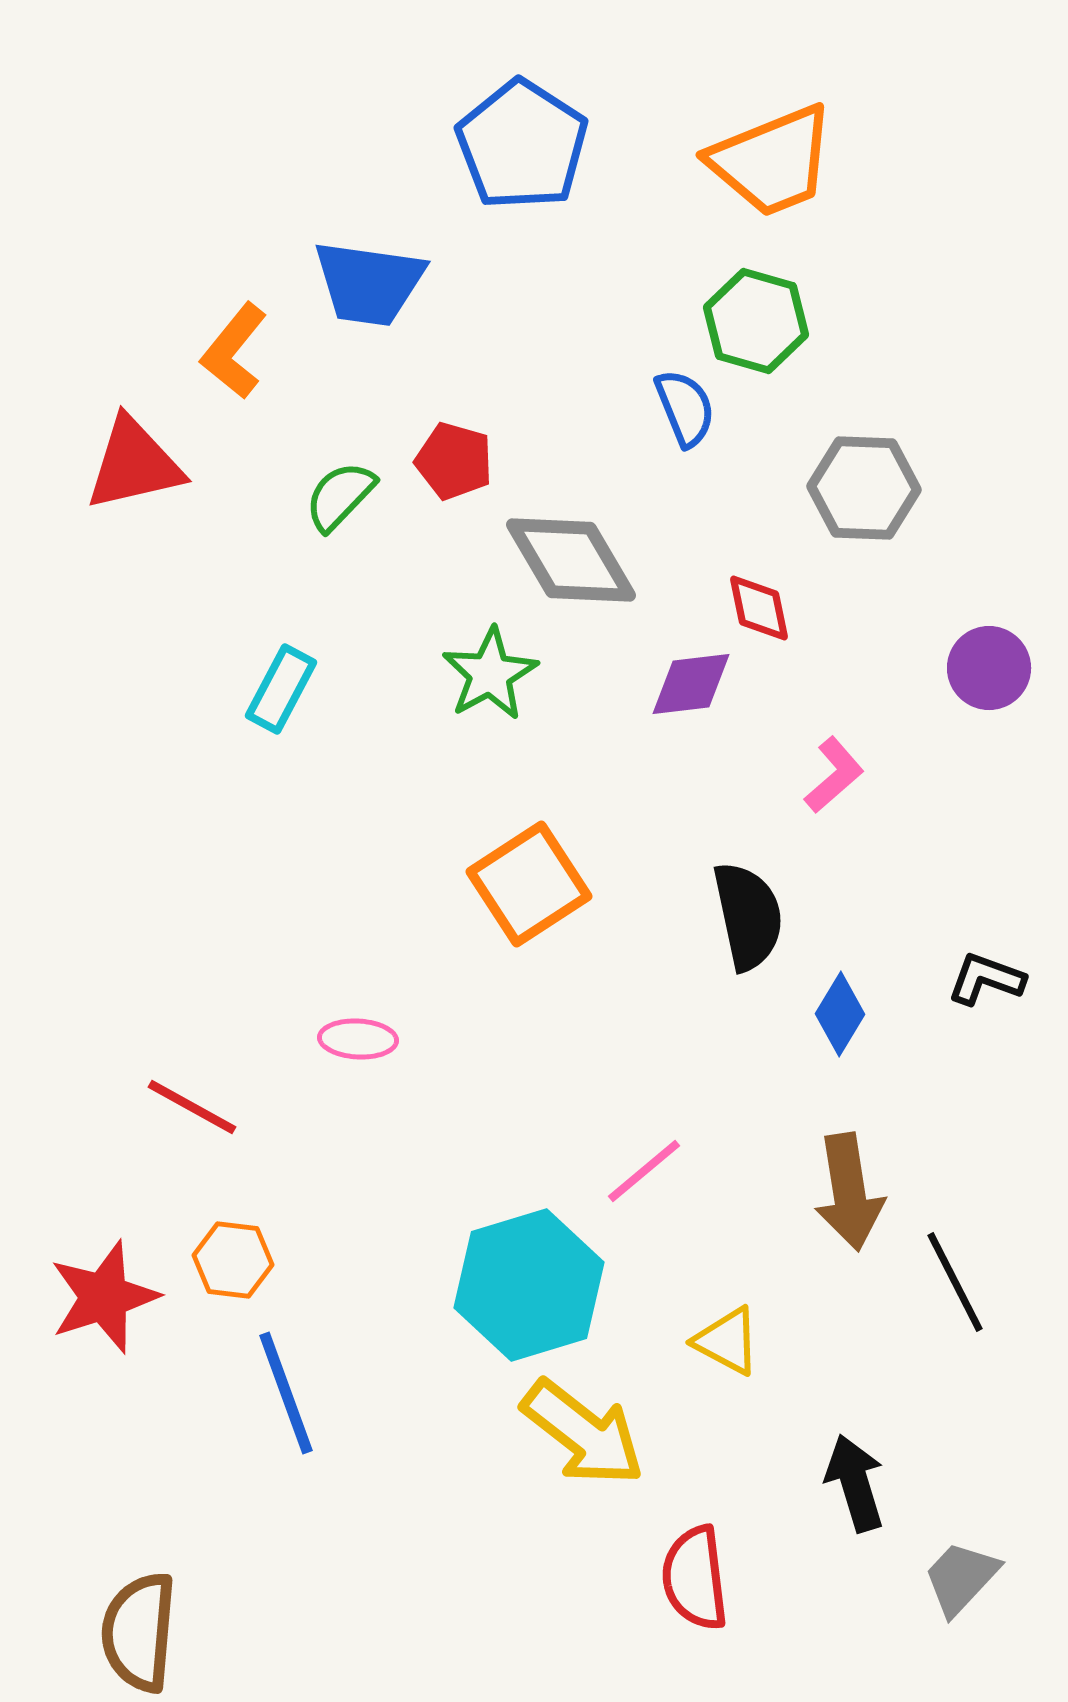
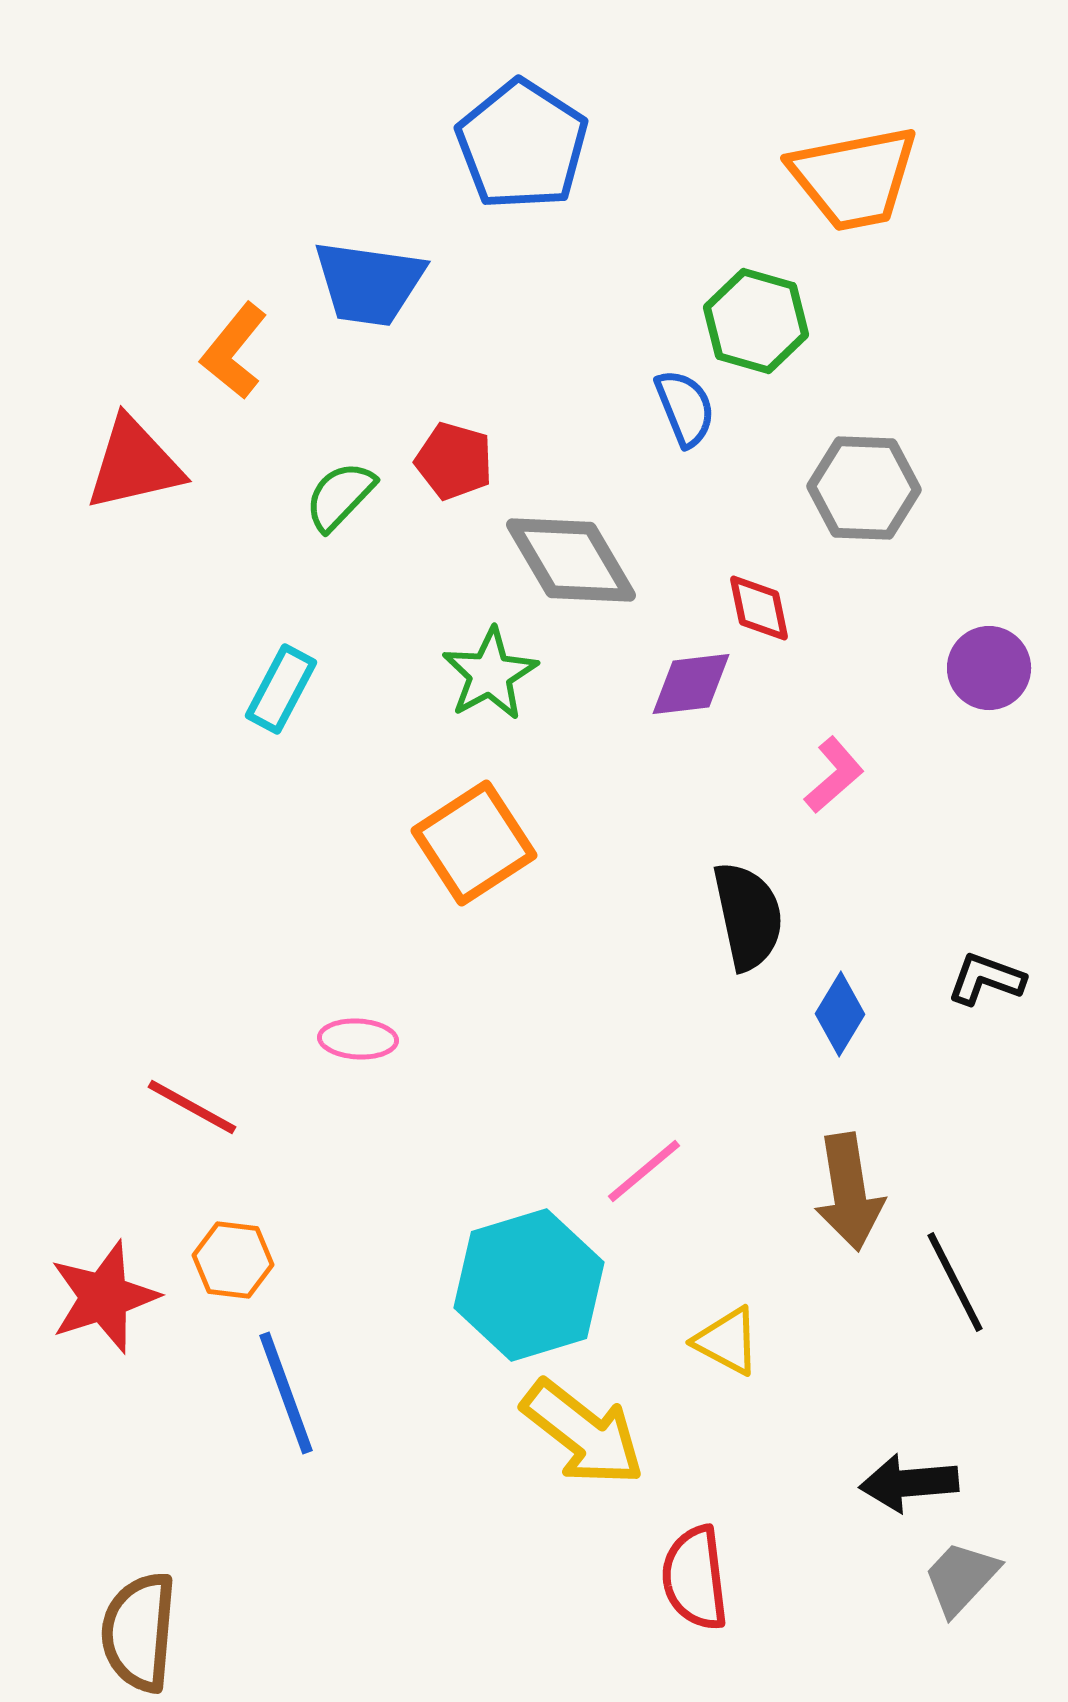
orange trapezoid: moved 82 px right, 17 px down; rotated 11 degrees clockwise
orange square: moved 55 px left, 41 px up
black arrow: moved 54 px right; rotated 78 degrees counterclockwise
